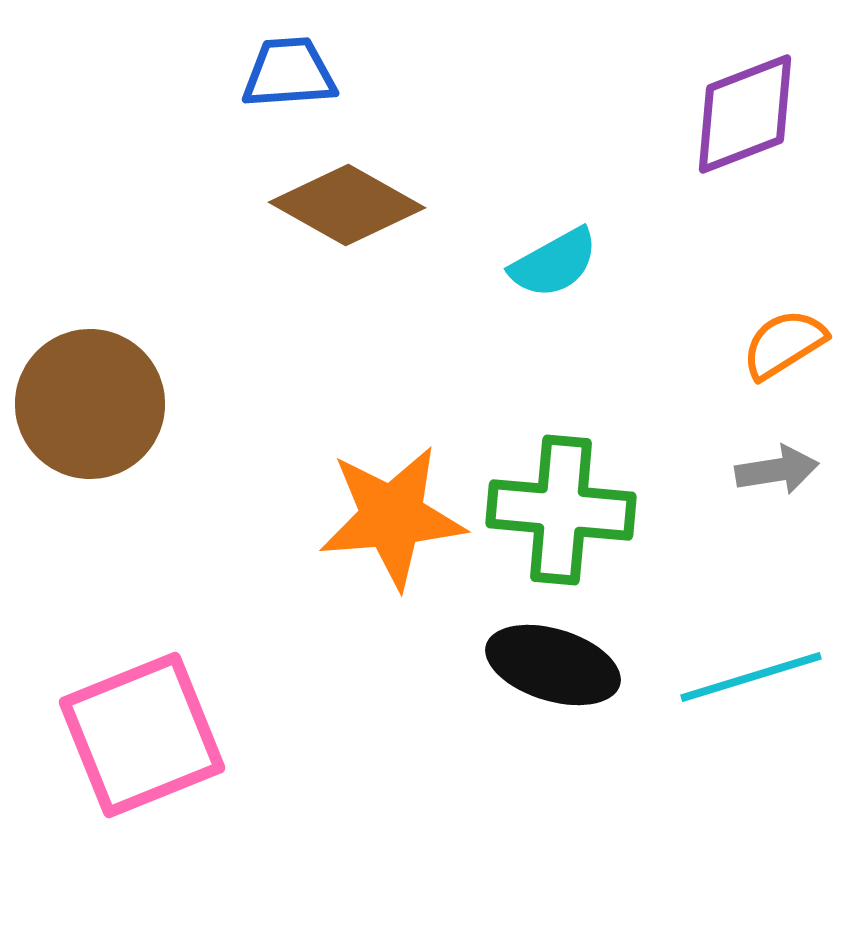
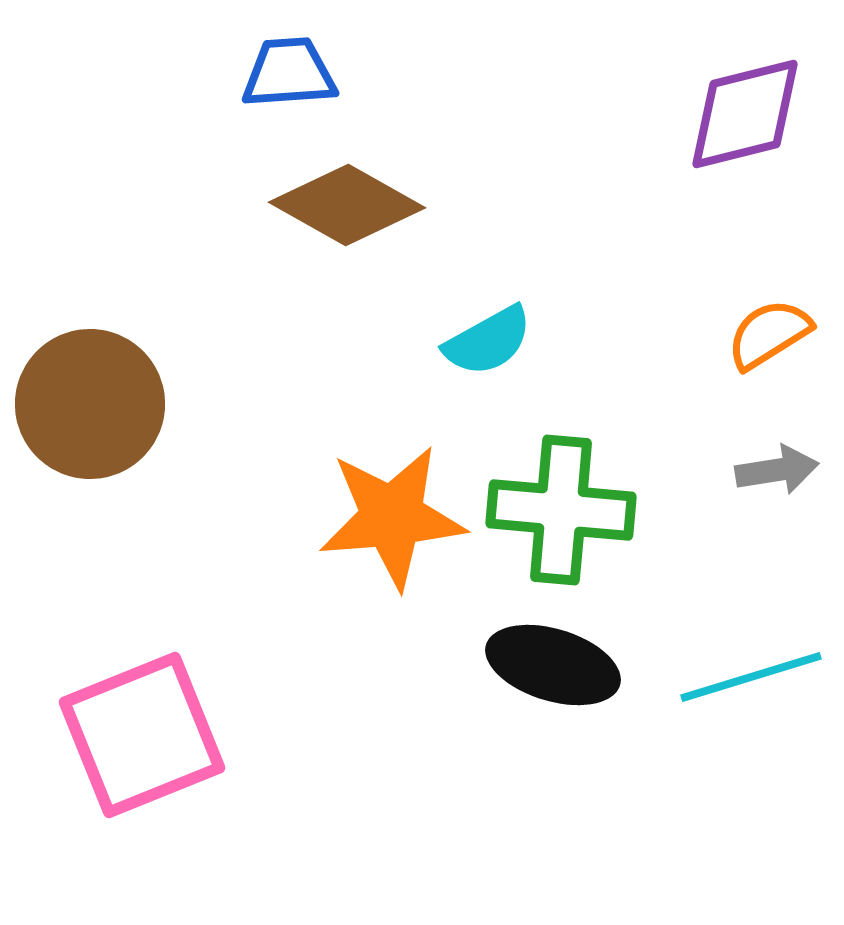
purple diamond: rotated 7 degrees clockwise
cyan semicircle: moved 66 px left, 78 px down
orange semicircle: moved 15 px left, 10 px up
